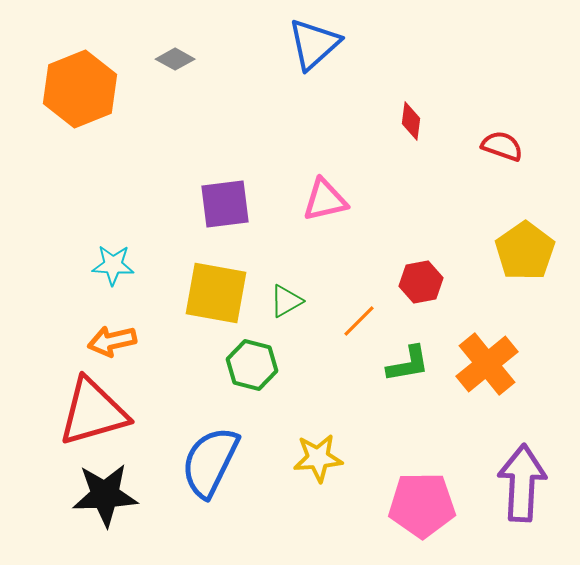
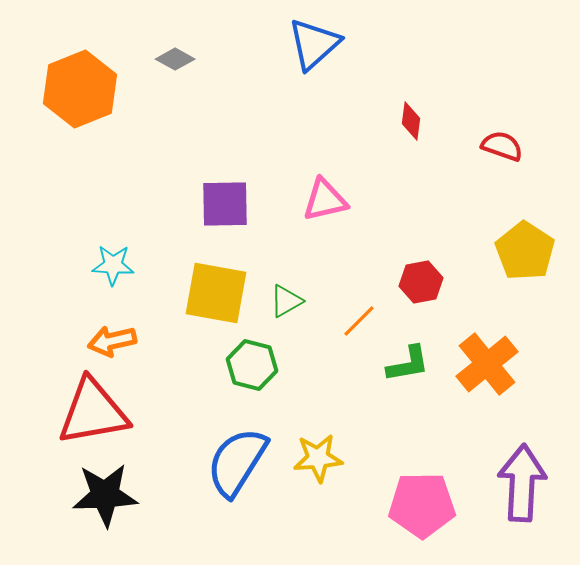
purple square: rotated 6 degrees clockwise
yellow pentagon: rotated 4 degrees counterclockwise
red triangle: rotated 6 degrees clockwise
blue semicircle: moved 27 px right; rotated 6 degrees clockwise
